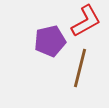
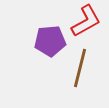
purple pentagon: rotated 8 degrees clockwise
